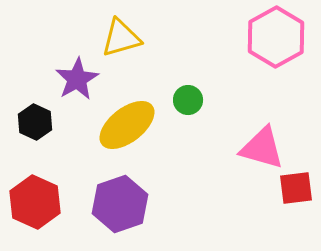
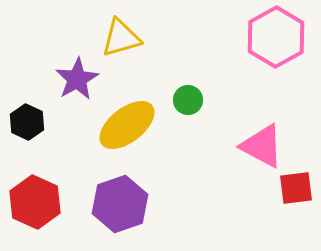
black hexagon: moved 8 px left
pink triangle: moved 2 px up; rotated 12 degrees clockwise
